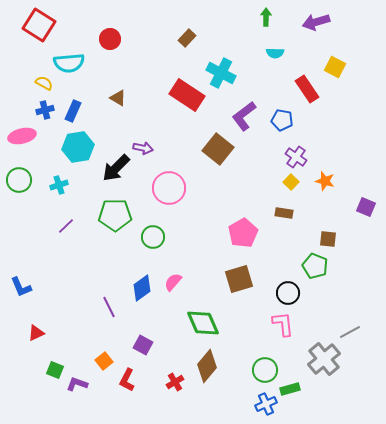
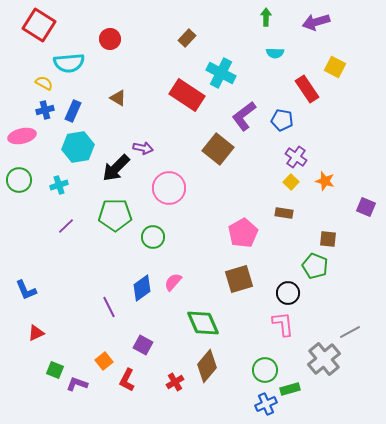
blue L-shape at (21, 287): moved 5 px right, 3 px down
